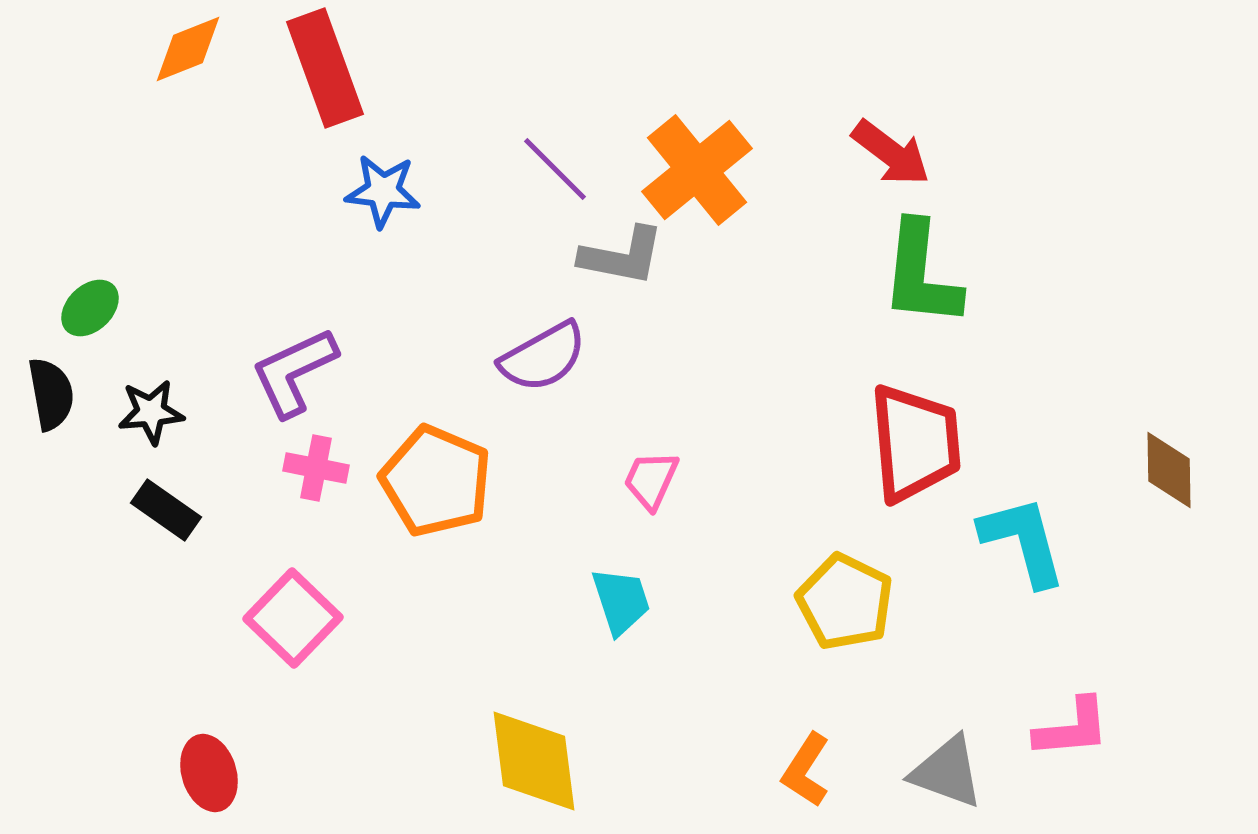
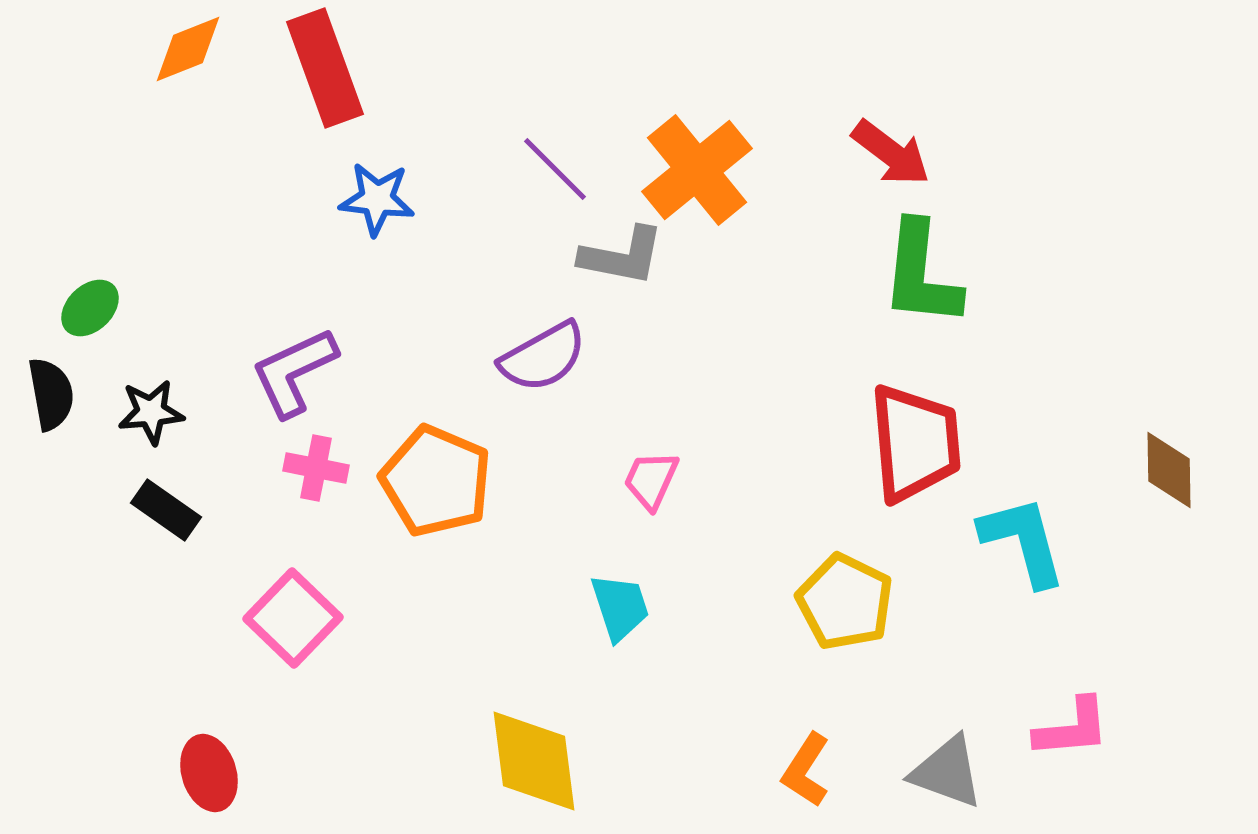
blue star: moved 6 px left, 8 px down
cyan trapezoid: moved 1 px left, 6 px down
